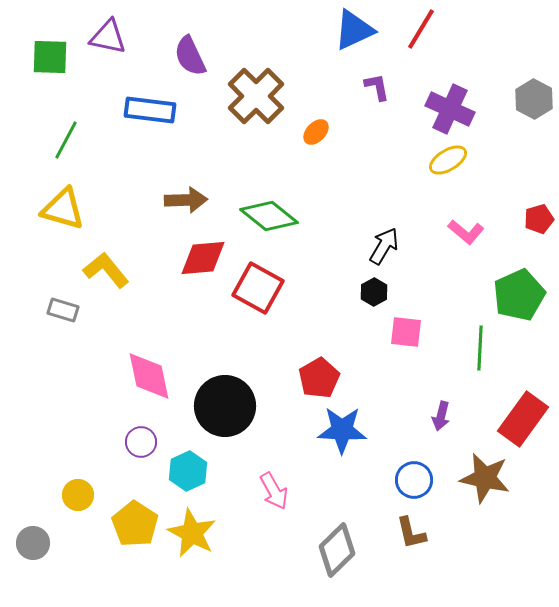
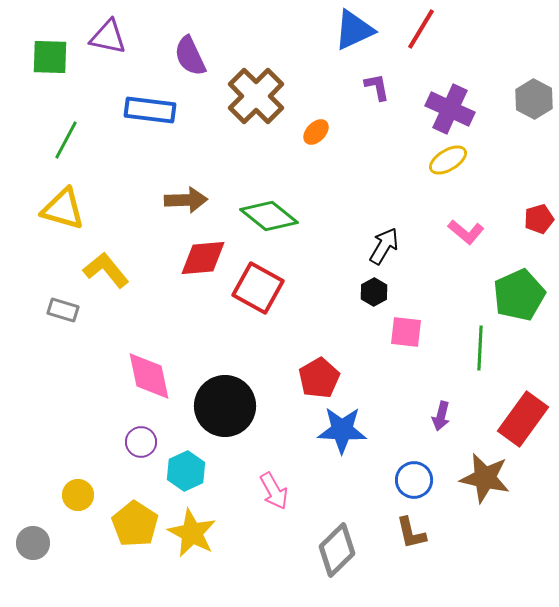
cyan hexagon at (188, 471): moved 2 px left
